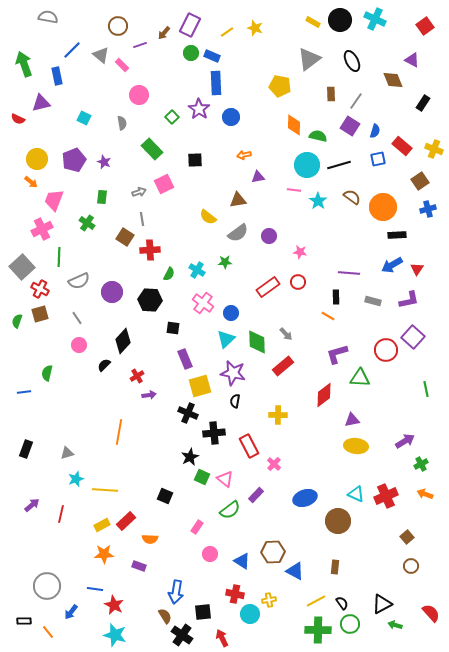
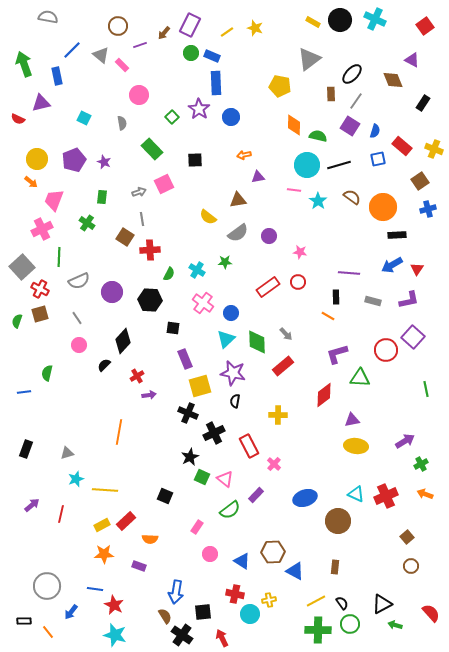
black ellipse at (352, 61): moved 13 px down; rotated 70 degrees clockwise
black cross at (214, 433): rotated 20 degrees counterclockwise
